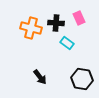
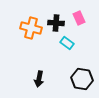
black arrow: moved 1 px left, 2 px down; rotated 49 degrees clockwise
